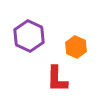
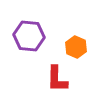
purple hexagon: rotated 20 degrees counterclockwise
